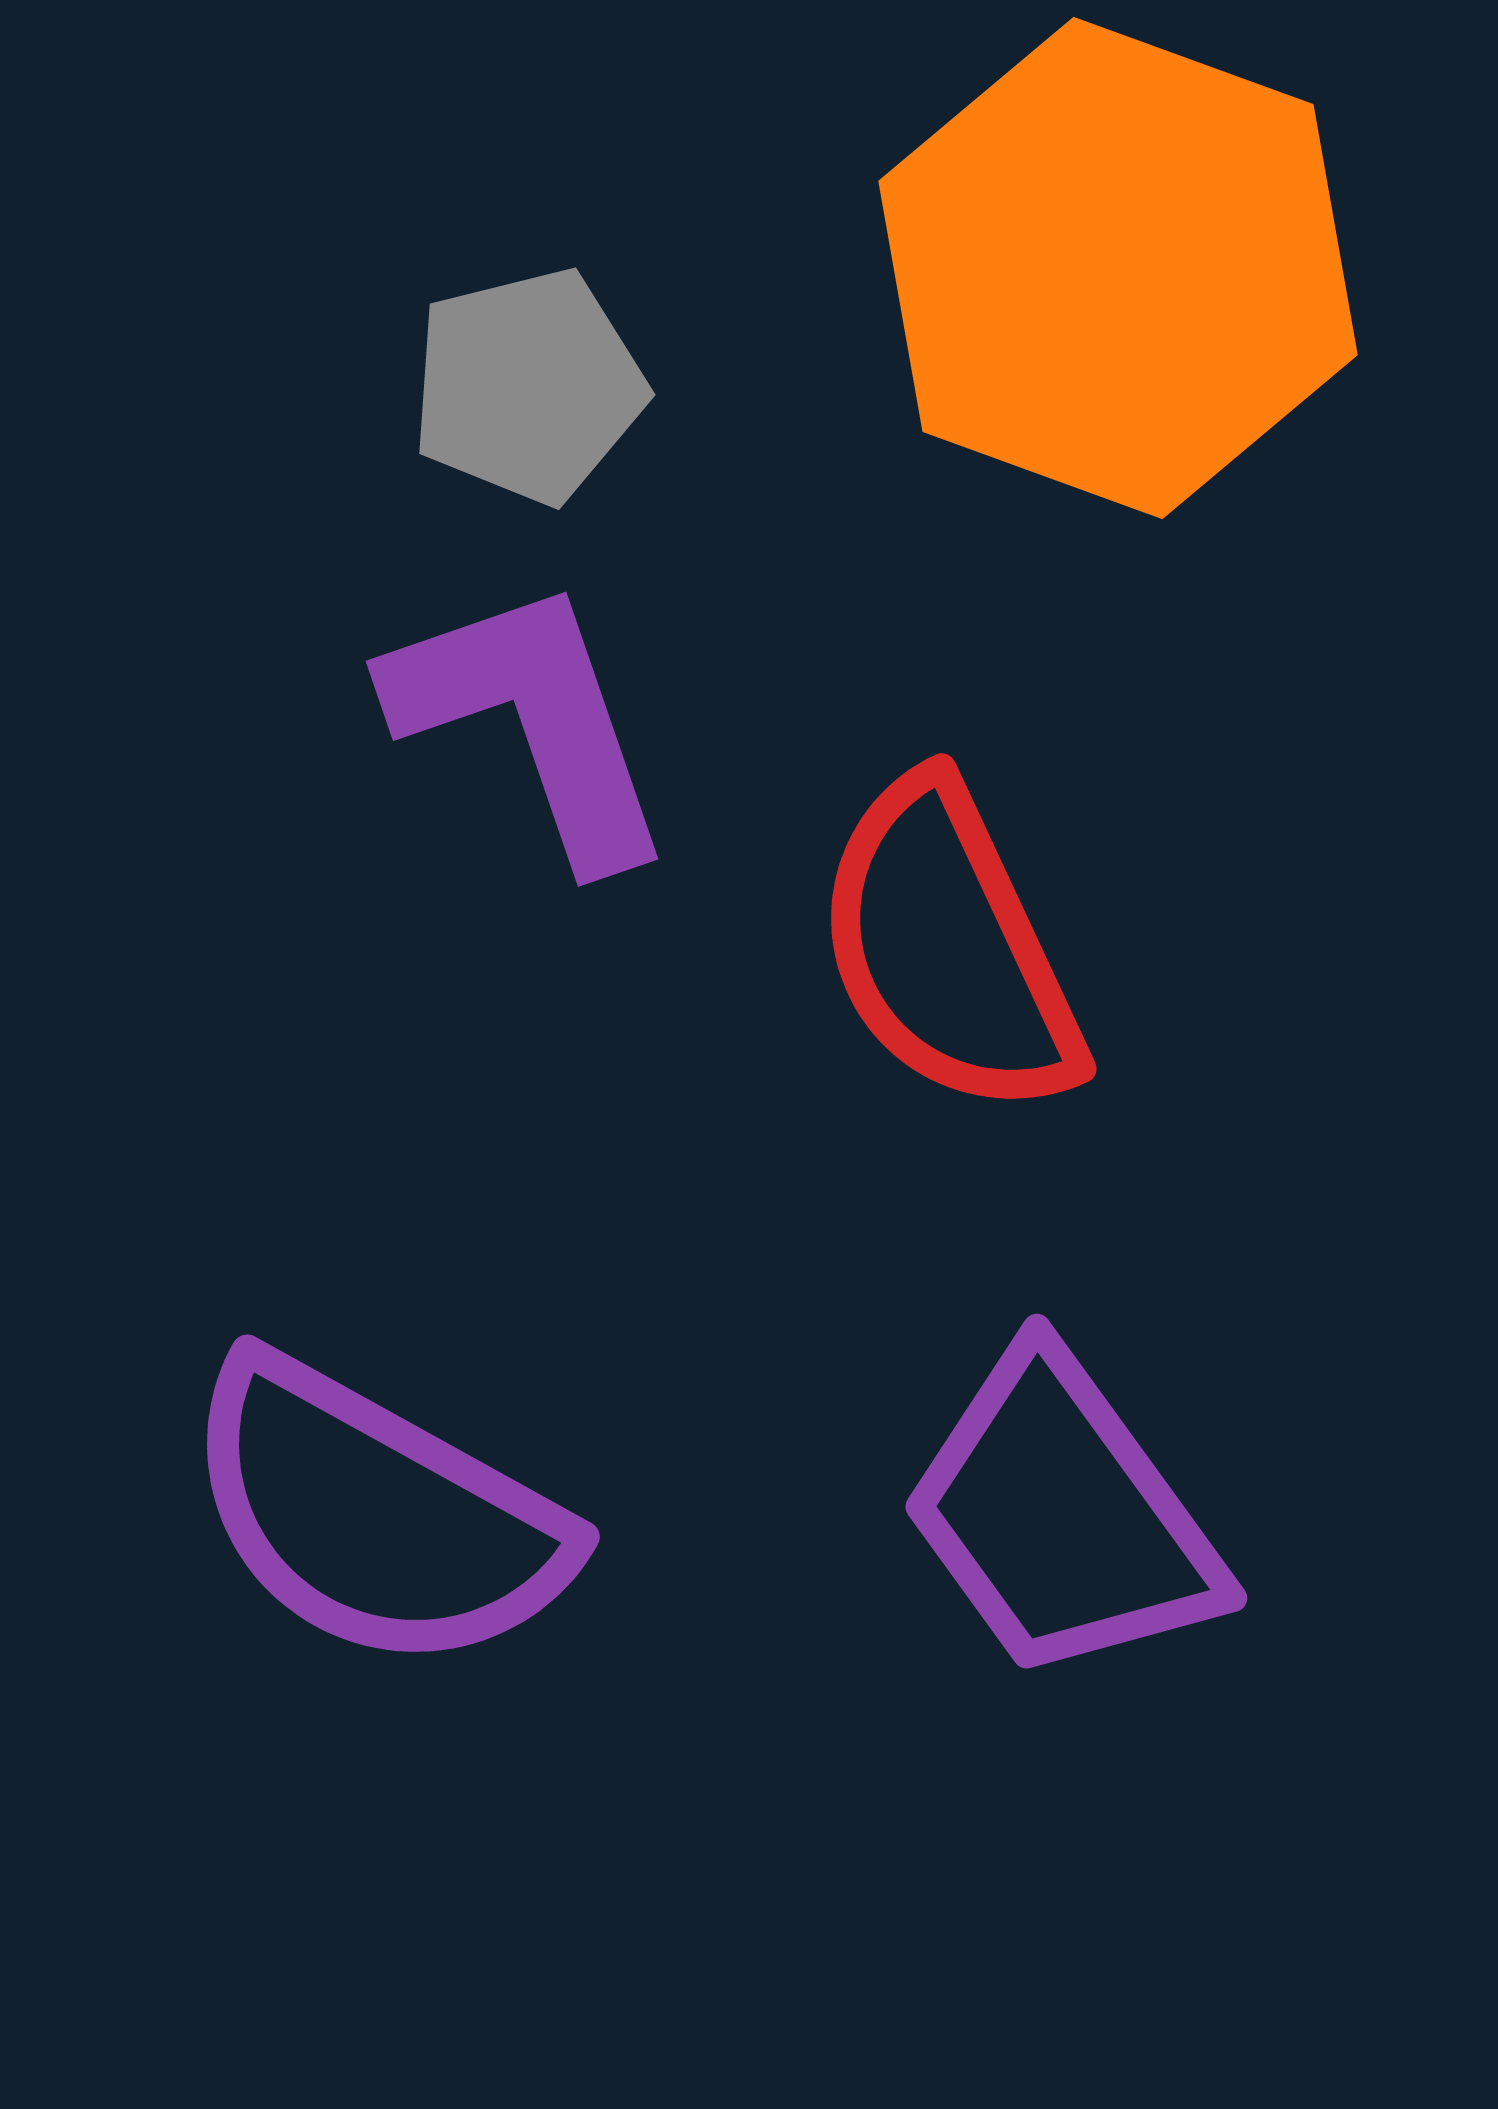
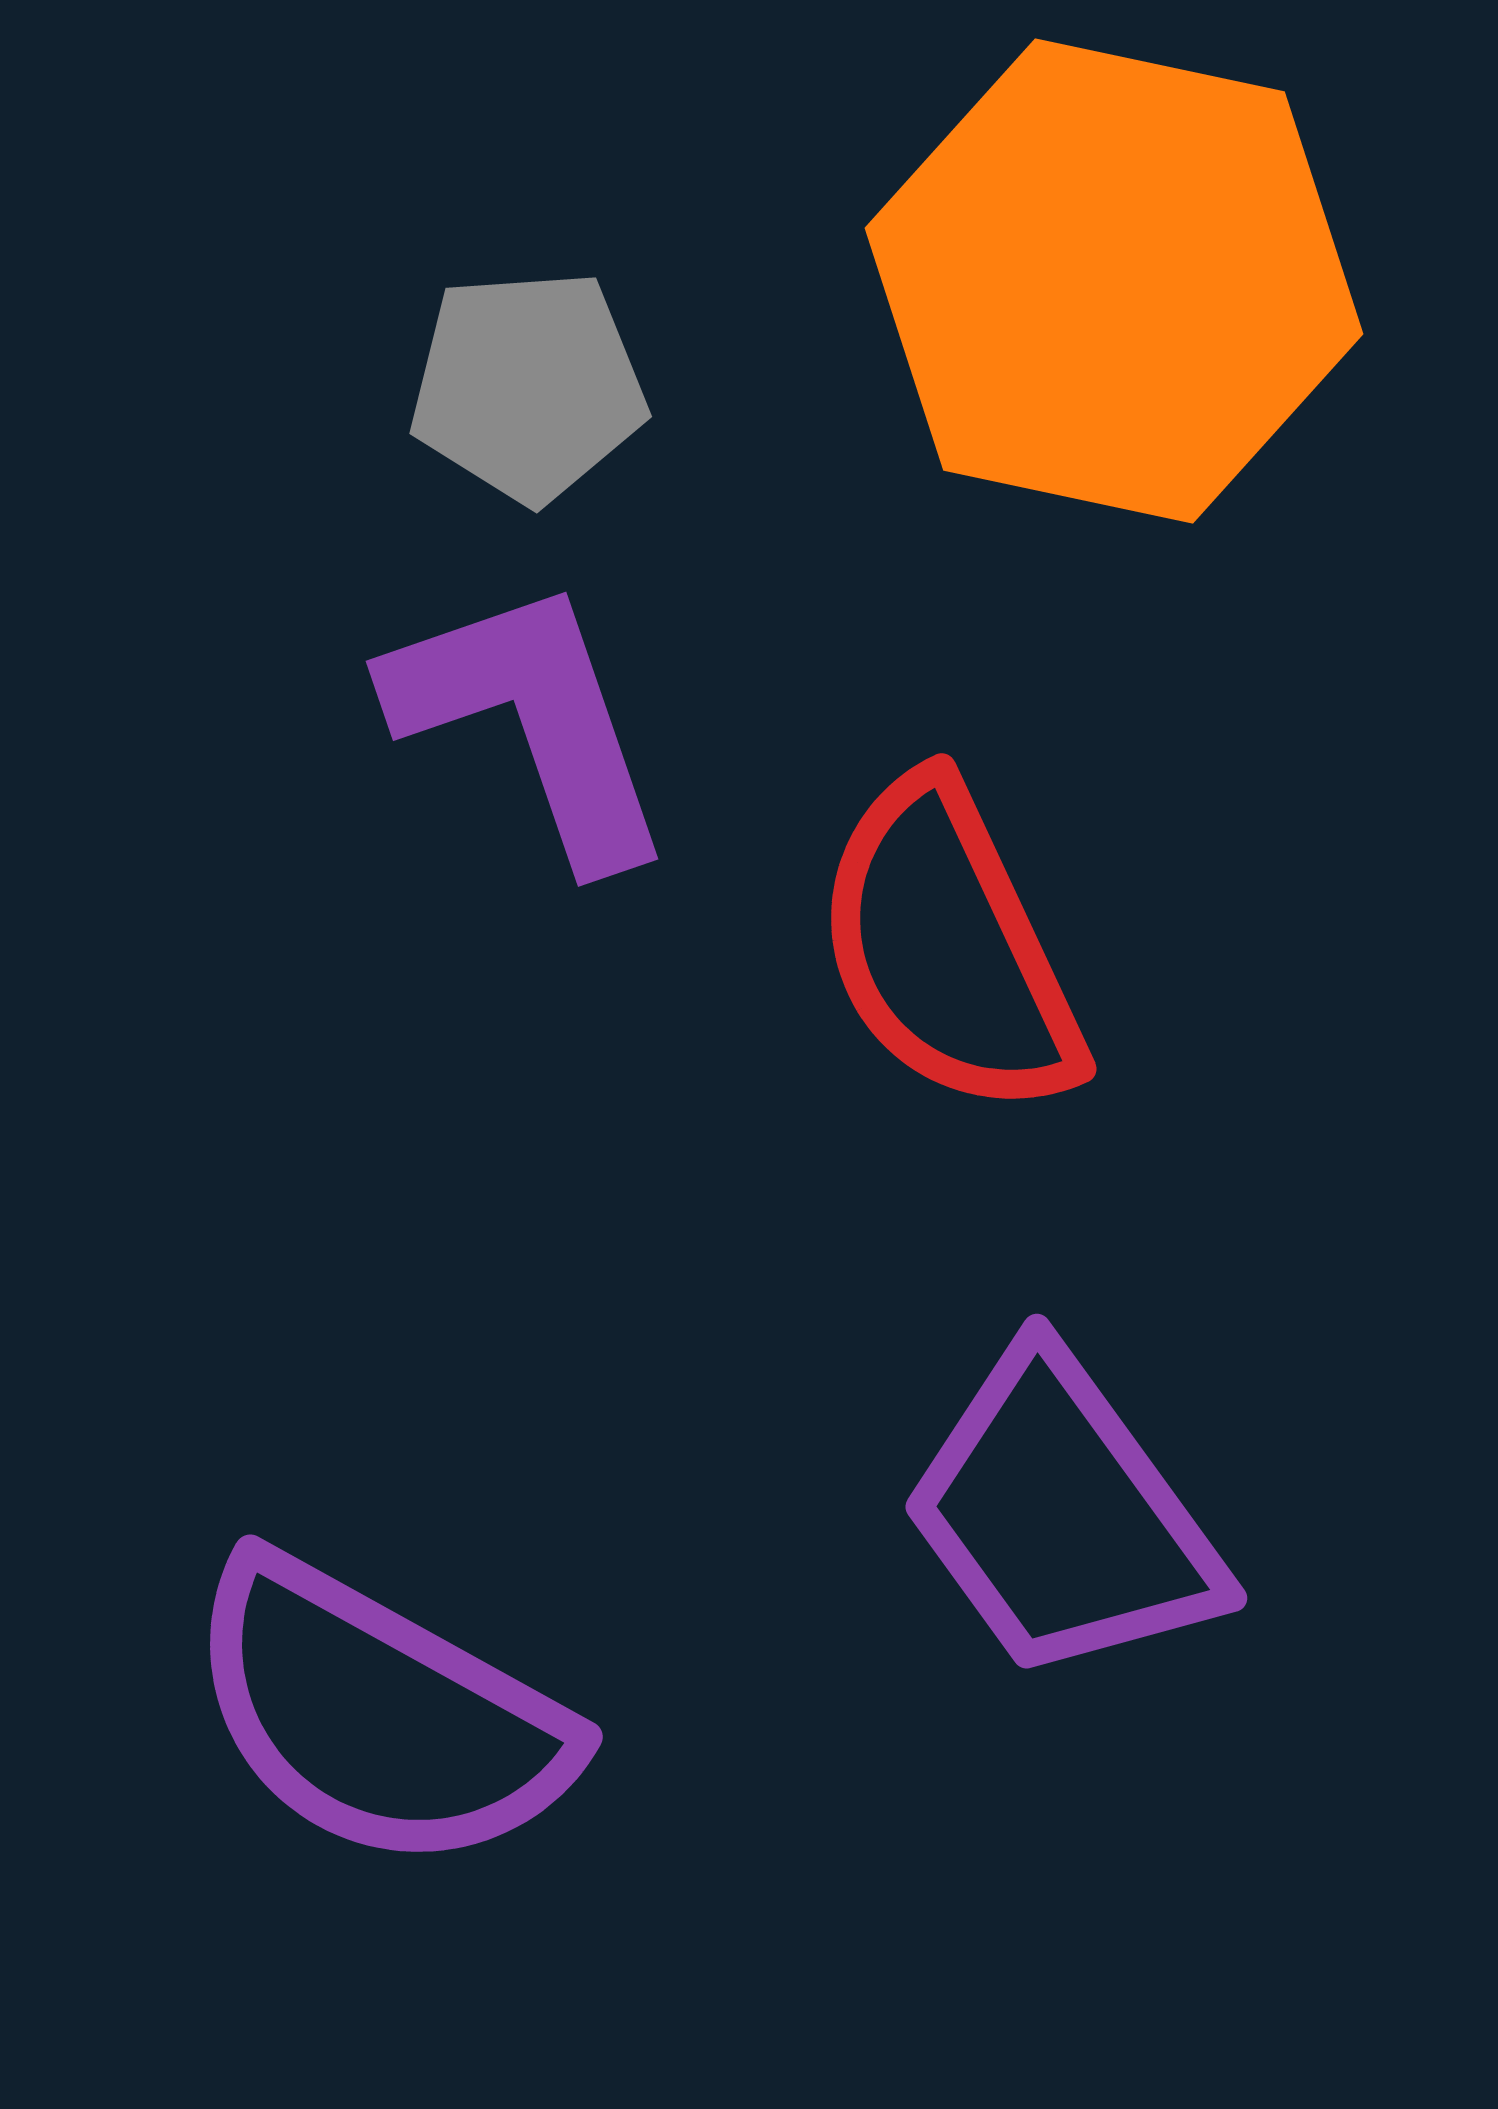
orange hexagon: moved 4 px left, 13 px down; rotated 8 degrees counterclockwise
gray pentagon: rotated 10 degrees clockwise
purple semicircle: moved 3 px right, 200 px down
